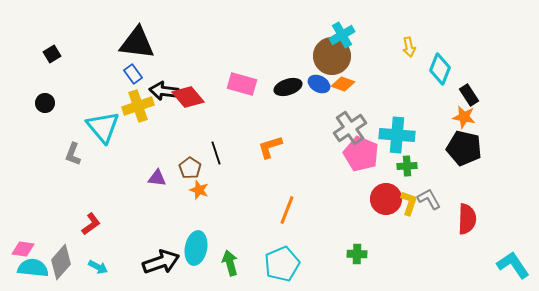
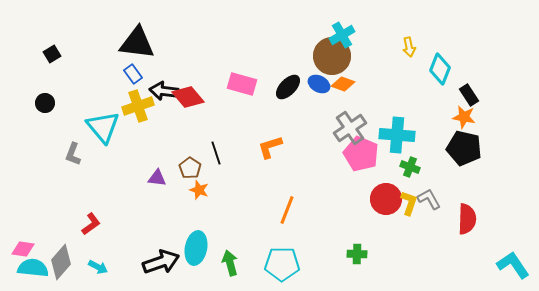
black ellipse at (288, 87): rotated 28 degrees counterclockwise
green cross at (407, 166): moved 3 px right, 1 px down; rotated 24 degrees clockwise
cyan pentagon at (282, 264): rotated 24 degrees clockwise
